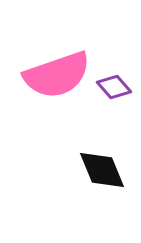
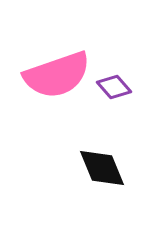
black diamond: moved 2 px up
